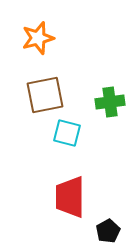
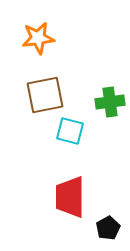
orange star: rotated 8 degrees clockwise
cyan square: moved 3 px right, 2 px up
black pentagon: moved 3 px up
